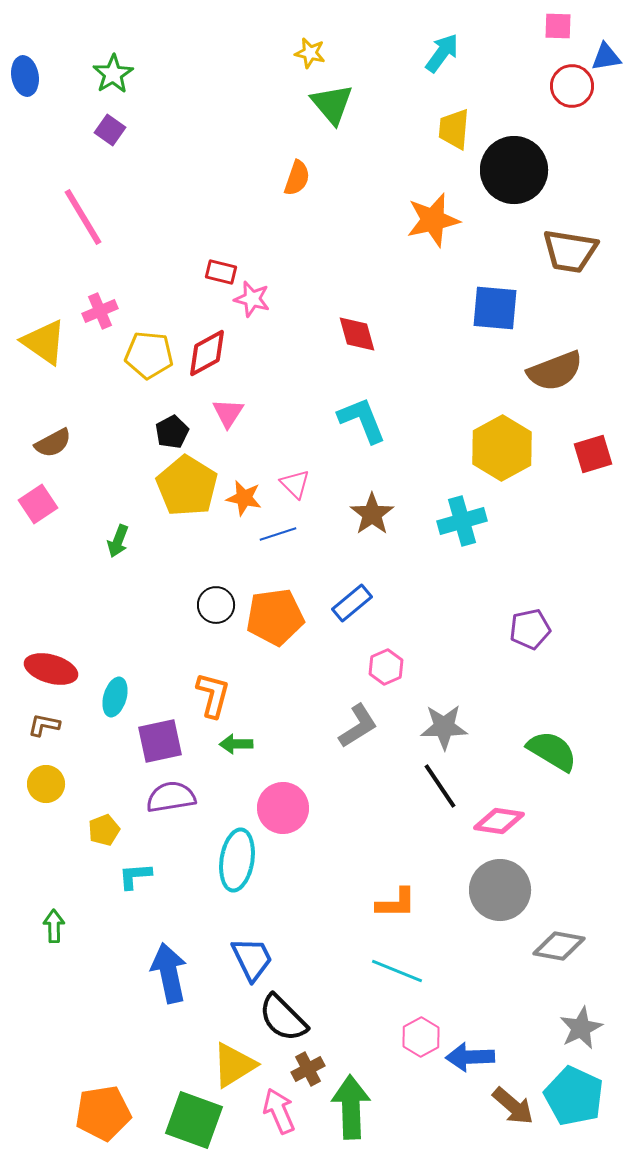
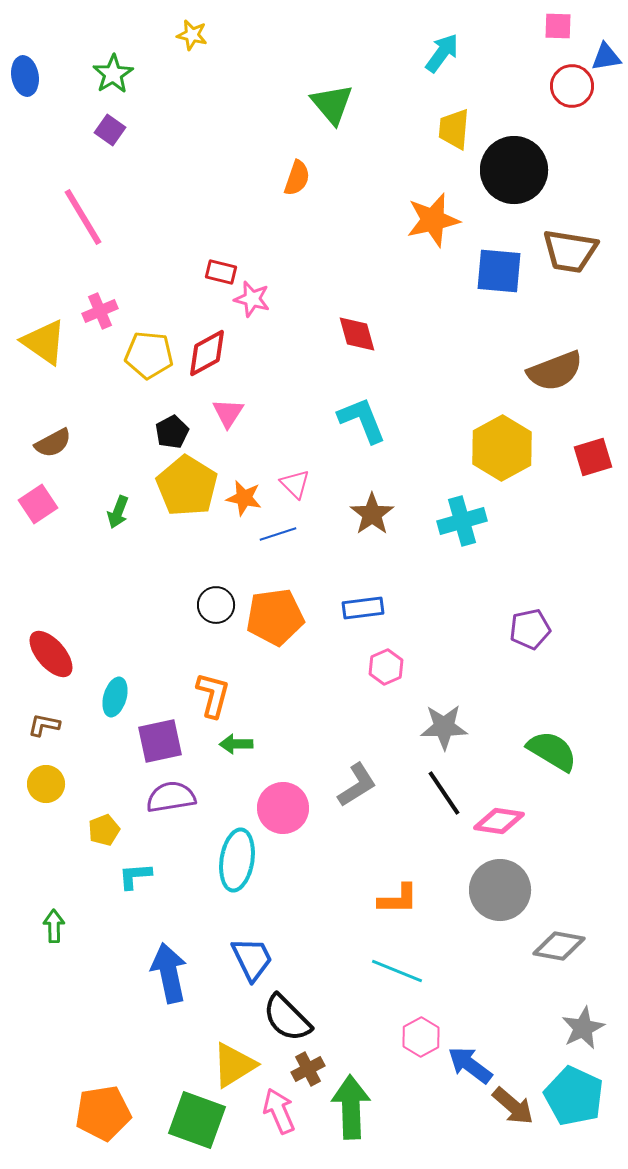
yellow star at (310, 53): moved 118 px left, 18 px up
blue square at (495, 308): moved 4 px right, 37 px up
red square at (593, 454): moved 3 px down
green arrow at (118, 541): moved 29 px up
blue rectangle at (352, 603): moved 11 px right, 5 px down; rotated 33 degrees clockwise
red ellipse at (51, 669): moved 15 px up; rotated 33 degrees clockwise
gray L-shape at (358, 726): moved 1 px left, 59 px down
black line at (440, 786): moved 4 px right, 7 px down
orange L-shape at (396, 903): moved 2 px right, 4 px up
black semicircle at (283, 1018): moved 4 px right
gray star at (581, 1028): moved 2 px right
blue arrow at (470, 1057): moved 8 px down; rotated 39 degrees clockwise
green square at (194, 1120): moved 3 px right
